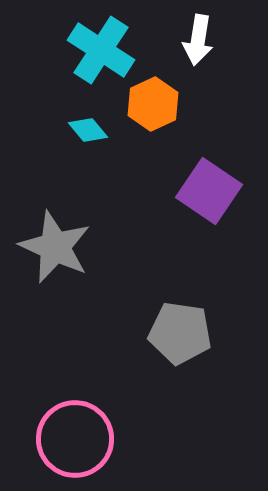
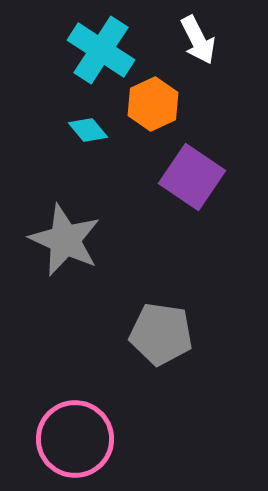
white arrow: rotated 36 degrees counterclockwise
purple square: moved 17 px left, 14 px up
gray star: moved 10 px right, 7 px up
gray pentagon: moved 19 px left, 1 px down
